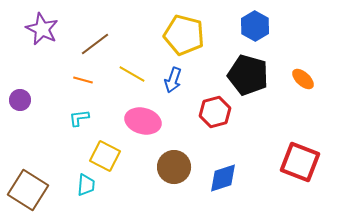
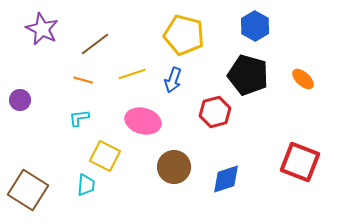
yellow line: rotated 48 degrees counterclockwise
blue diamond: moved 3 px right, 1 px down
